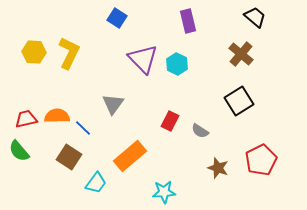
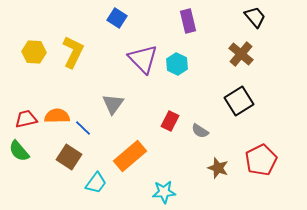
black trapezoid: rotated 10 degrees clockwise
yellow L-shape: moved 4 px right, 1 px up
